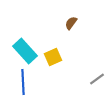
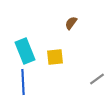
cyan rectangle: rotated 20 degrees clockwise
yellow square: moved 2 px right; rotated 18 degrees clockwise
